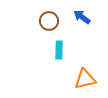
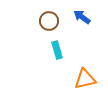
cyan rectangle: moved 2 px left; rotated 18 degrees counterclockwise
